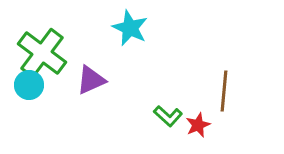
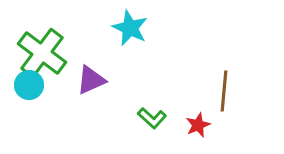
green L-shape: moved 16 px left, 2 px down
